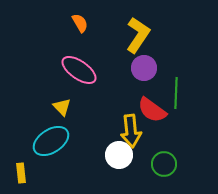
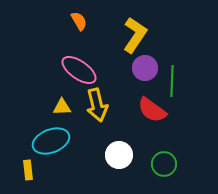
orange semicircle: moved 1 px left, 2 px up
yellow L-shape: moved 3 px left
purple circle: moved 1 px right
green line: moved 4 px left, 12 px up
yellow triangle: rotated 48 degrees counterclockwise
yellow arrow: moved 34 px left, 26 px up; rotated 8 degrees counterclockwise
cyan ellipse: rotated 12 degrees clockwise
yellow rectangle: moved 7 px right, 3 px up
